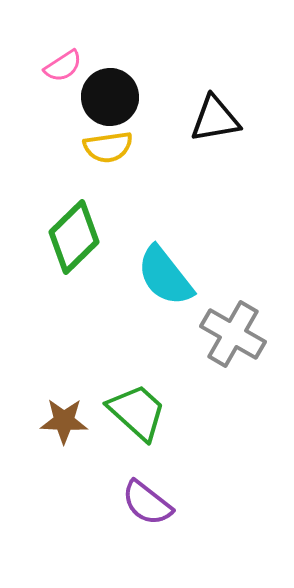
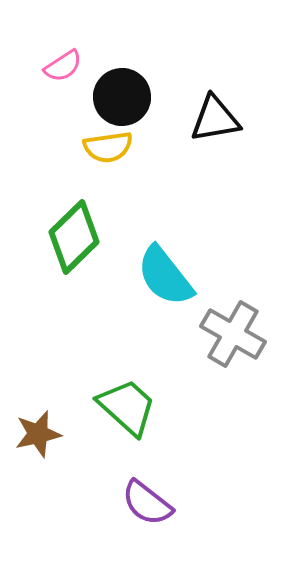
black circle: moved 12 px right
green trapezoid: moved 10 px left, 5 px up
brown star: moved 26 px left, 13 px down; rotated 15 degrees counterclockwise
